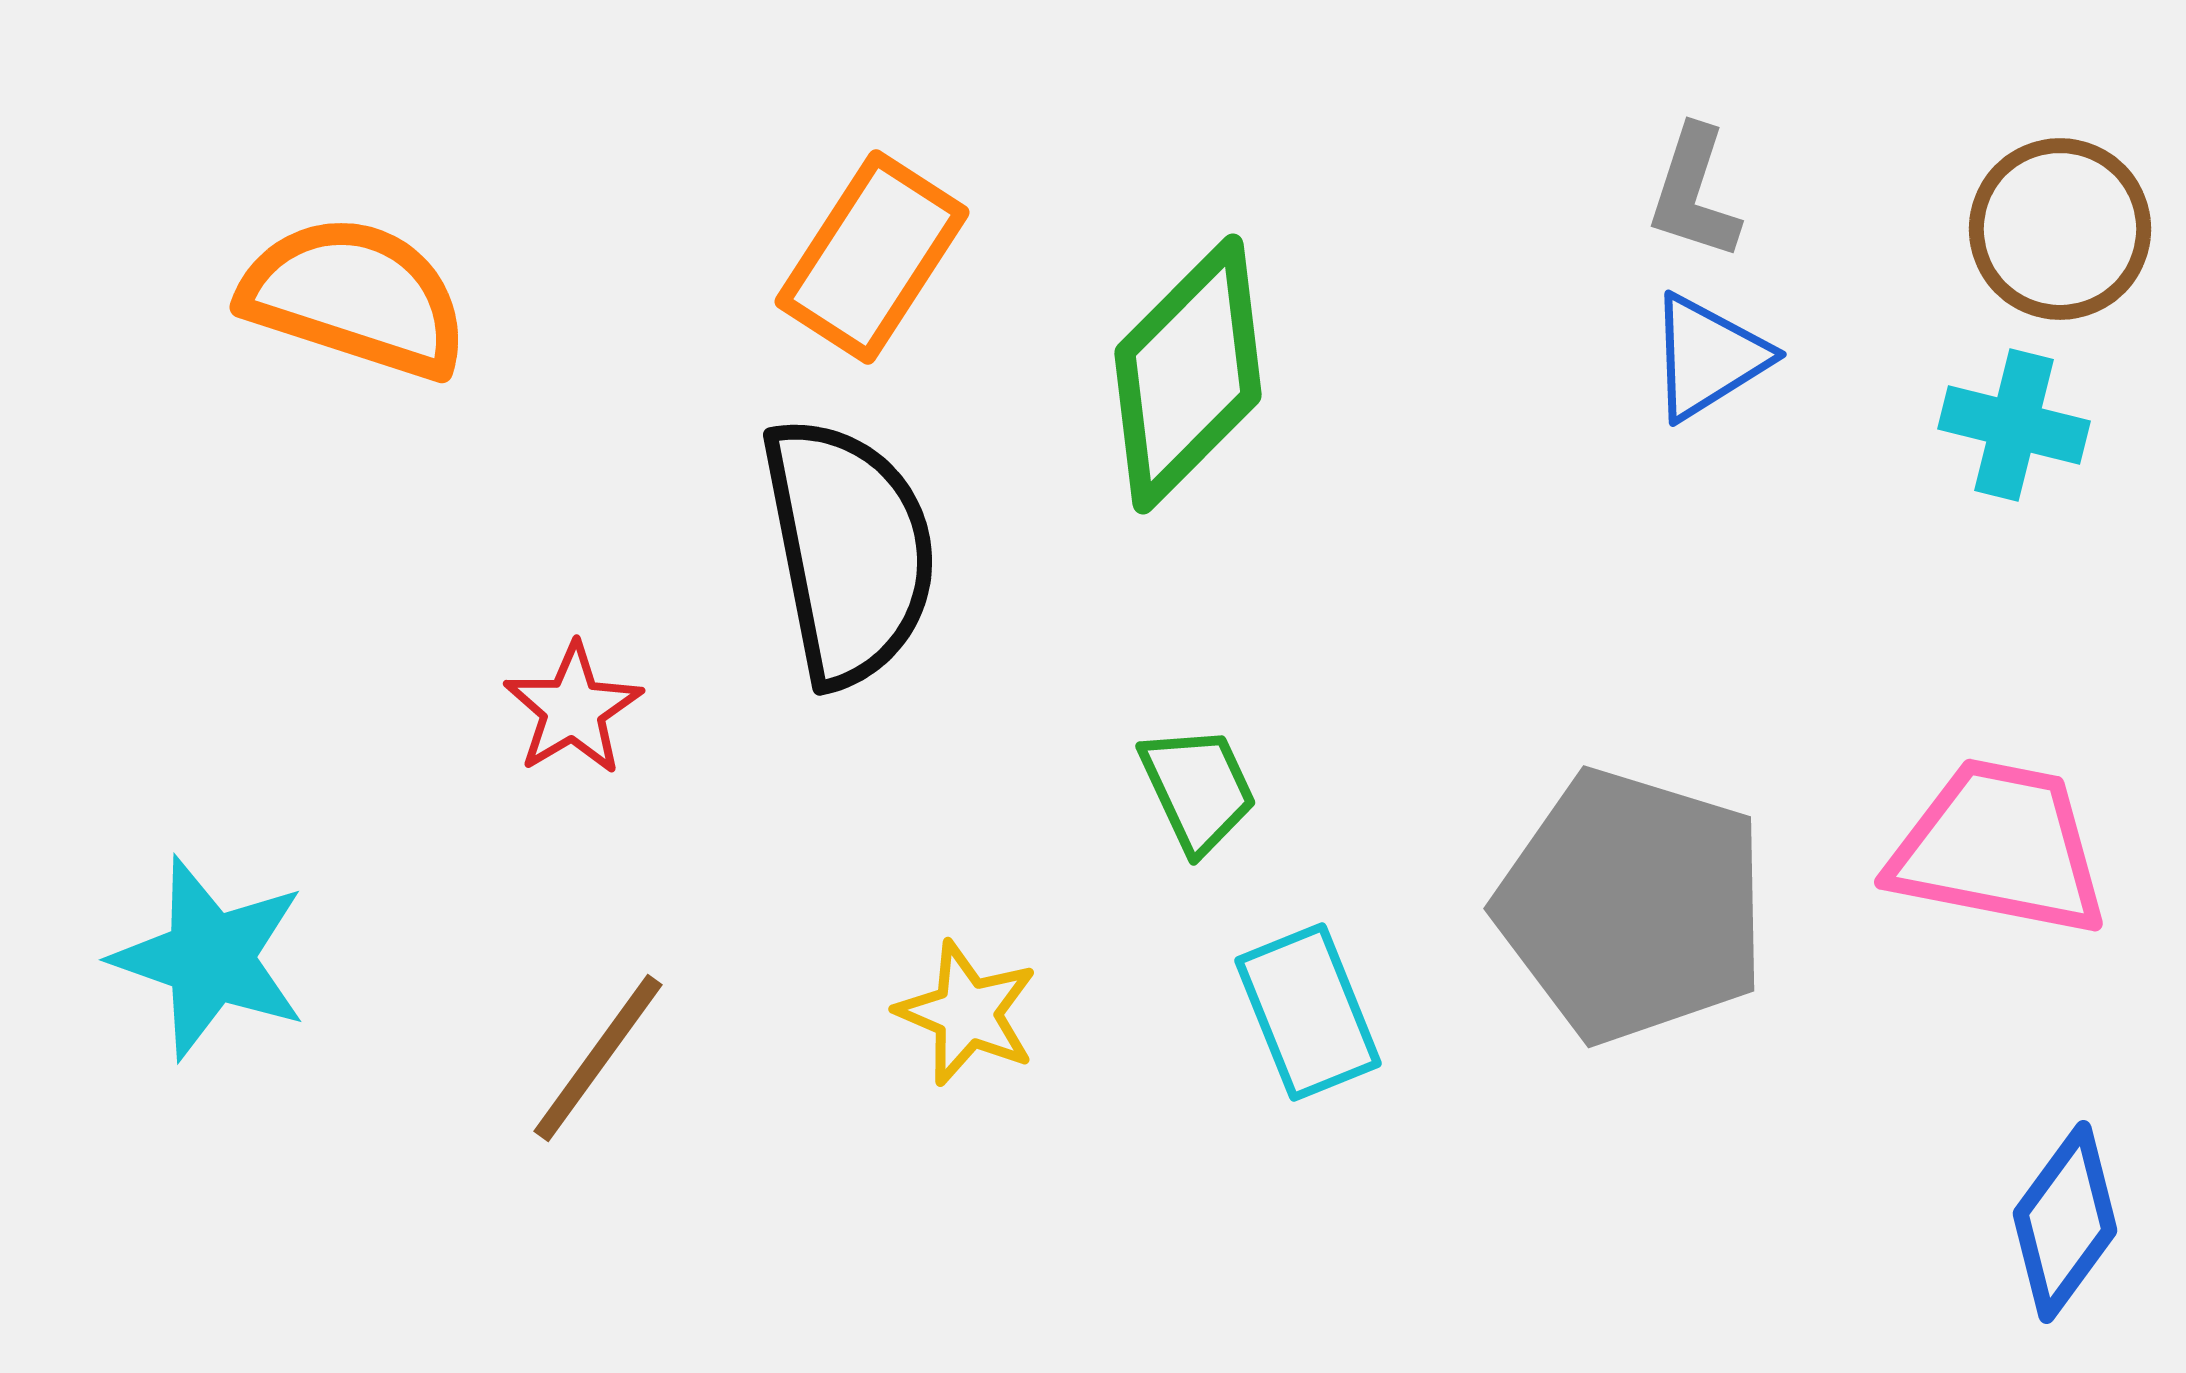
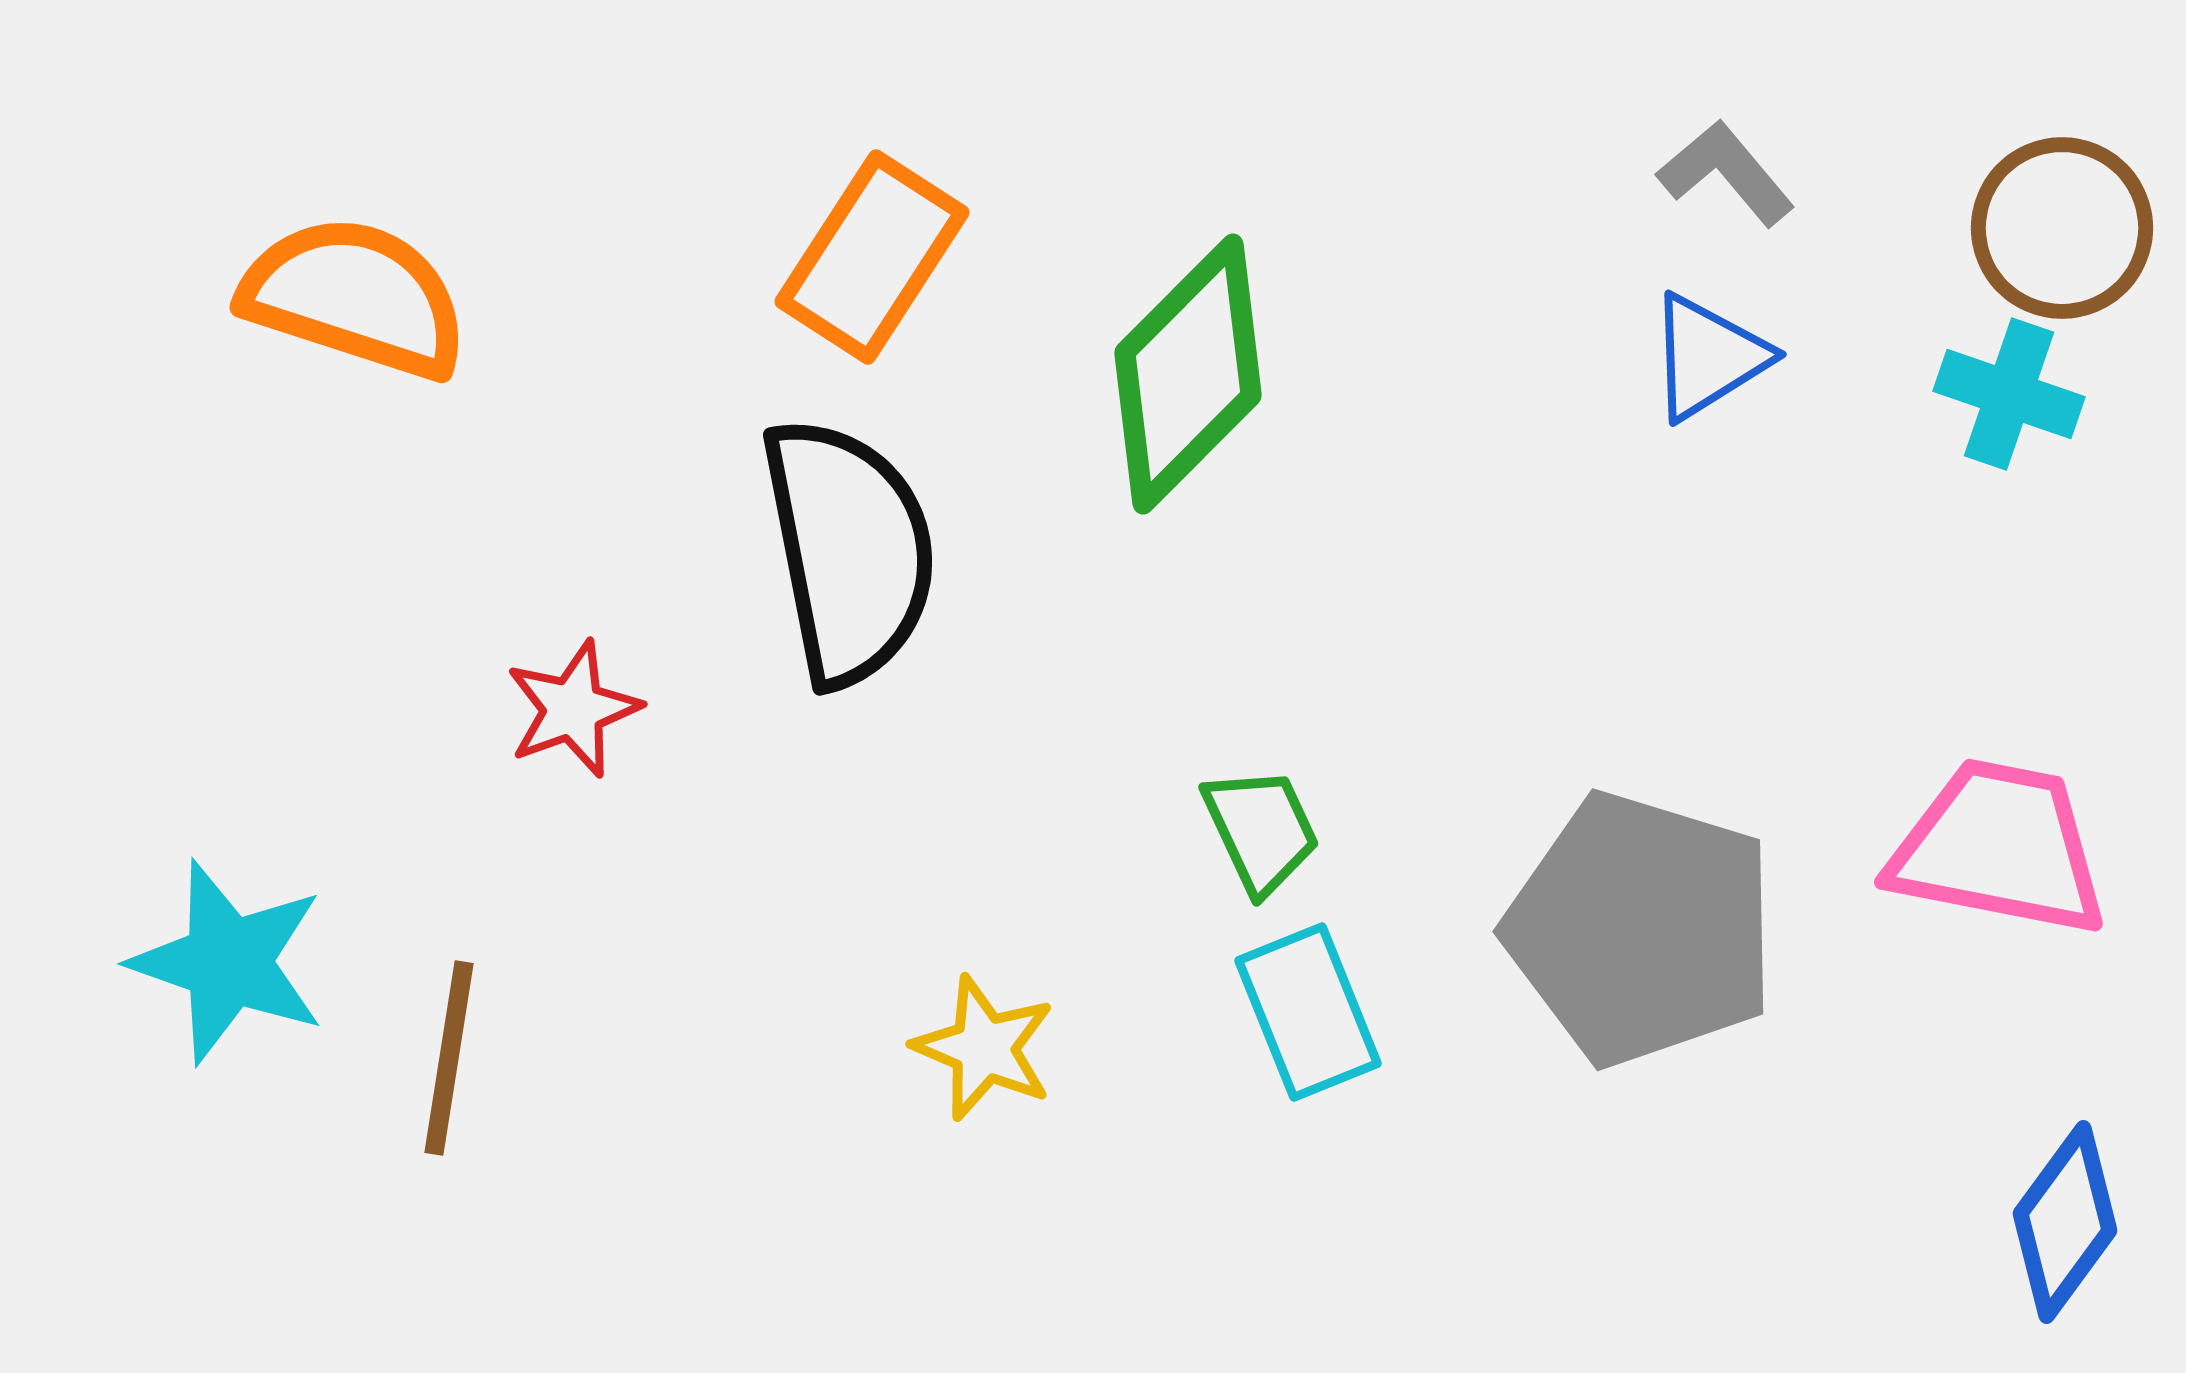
gray L-shape: moved 32 px right, 20 px up; rotated 122 degrees clockwise
brown circle: moved 2 px right, 1 px up
cyan cross: moved 5 px left, 31 px up; rotated 5 degrees clockwise
red star: rotated 11 degrees clockwise
green trapezoid: moved 63 px right, 41 px down
gray pentagon: moved 9 px right, 23 px down
cyan star: moved 18 px right, 4 px down
yellow star: moved 17 px right, 35 px down
brown line: moved 149 px left; rotated 27 degrees counterclockwise
